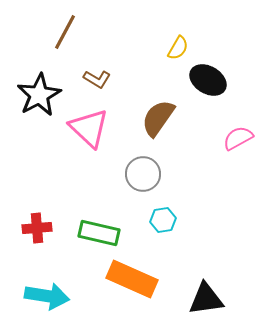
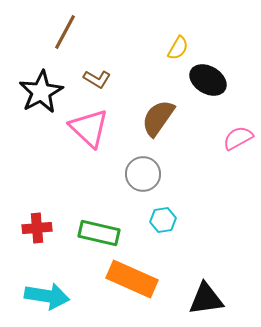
black star: moved 2 px right, 3 px up
